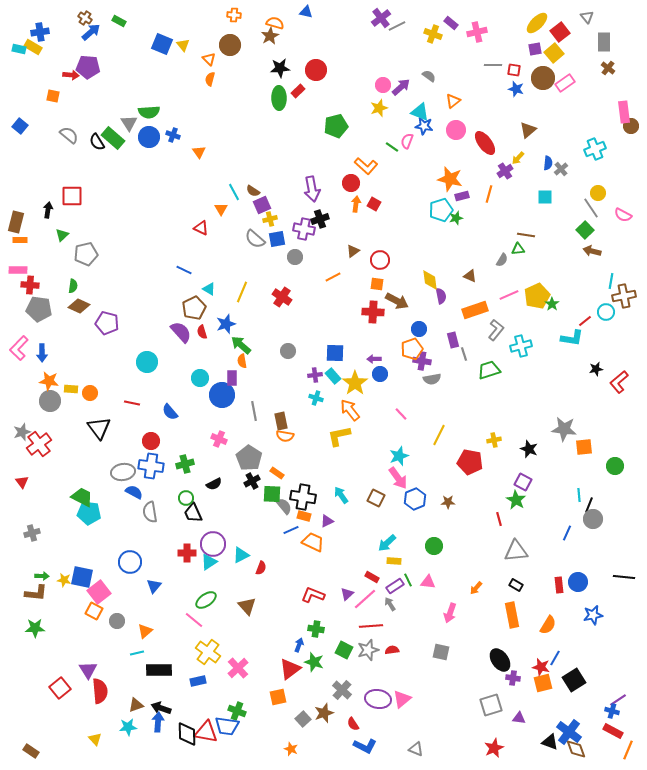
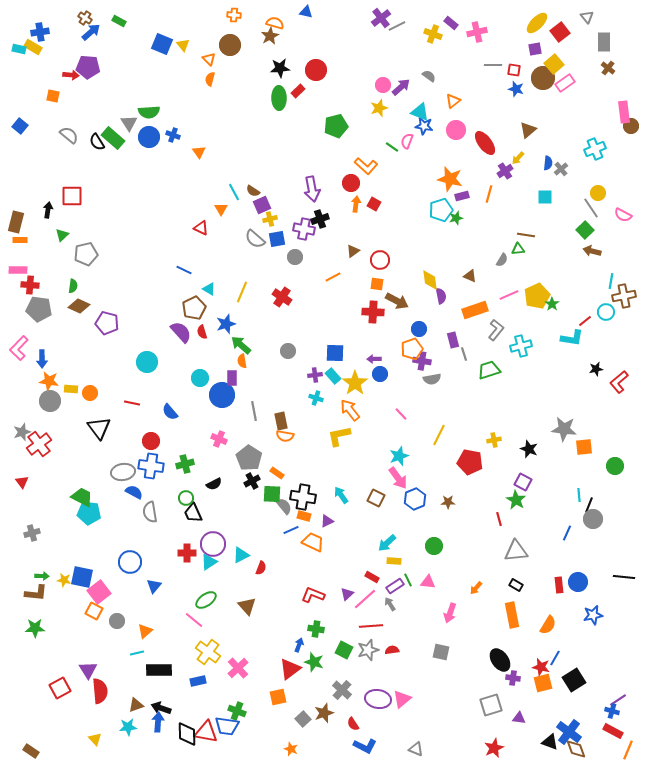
yellow square at (554, 53): moved 11 px down
blue arrow at (42, 353): moved 6 px down
red square at (60, 688): rotated 10 degrees clockwise
